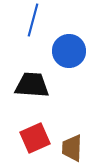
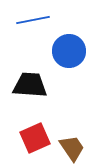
blue line: rotated 64 degrees clockwise
black trapezoid: moved 2 px left
brown trapezoid: rotated 144 degrees clockwise
